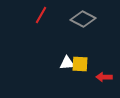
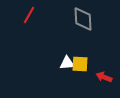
red line: moved 12 px left
gray diamond: rotated 60 degrees clockwise
red arrow: rotated 21 degrees clockwise
